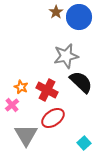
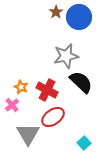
red ellipse: moved 1 px up
gray triangle: moved 2 px right, 1 px up
